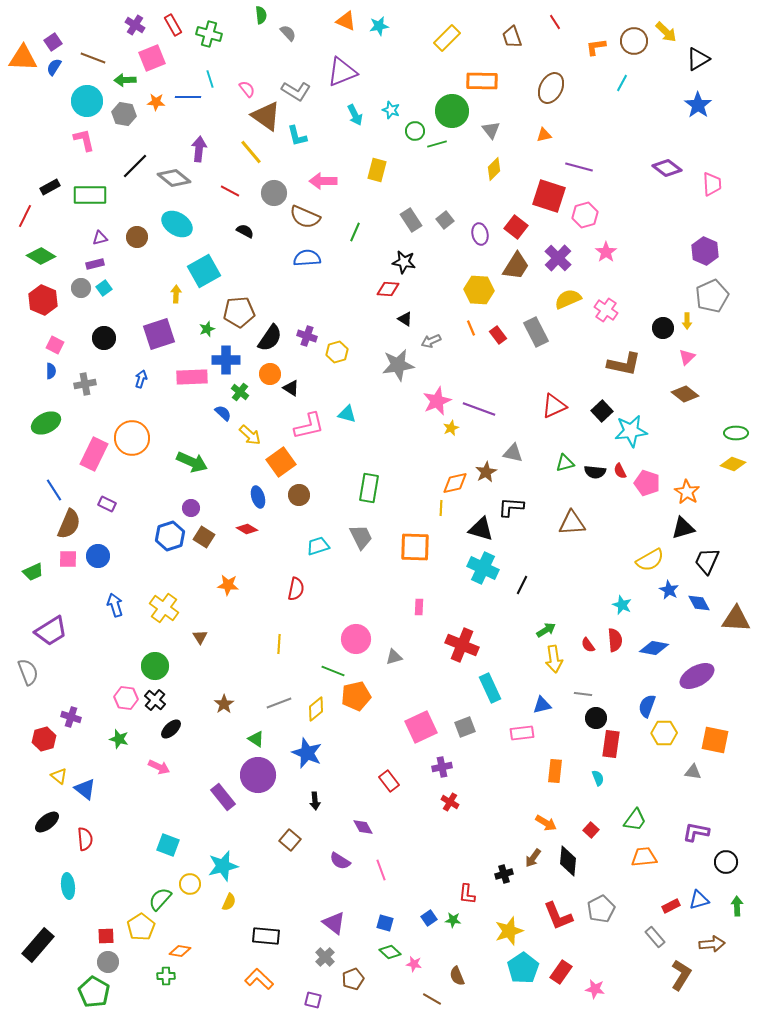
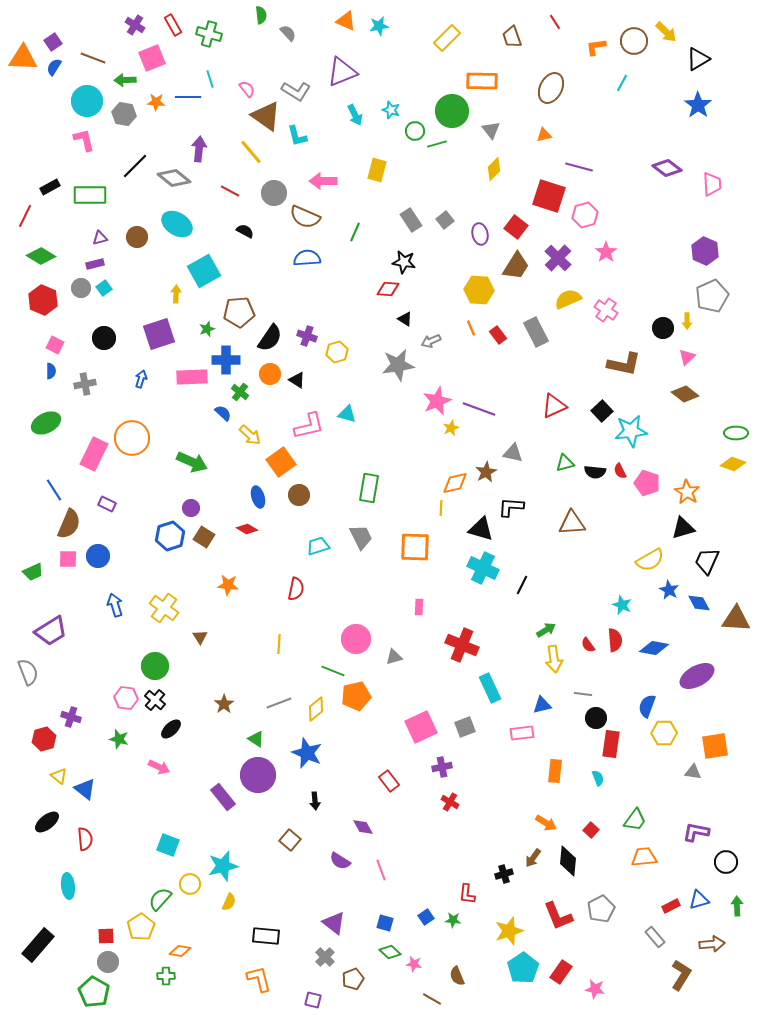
black triangle at (291, 388): moved 6 px right, 8 px up
orange square at (715, 740): moved 6 px down; rotated 20 degrees counterclockwise
blue square at (429, 918): moved 3 px left, 1 px up
orange L-shape at (259, 979): rotated 32 degrees clockwise
